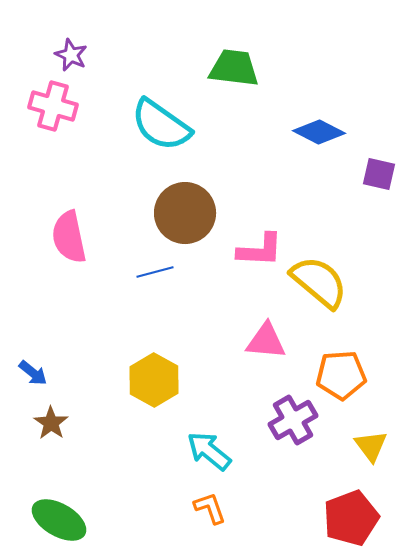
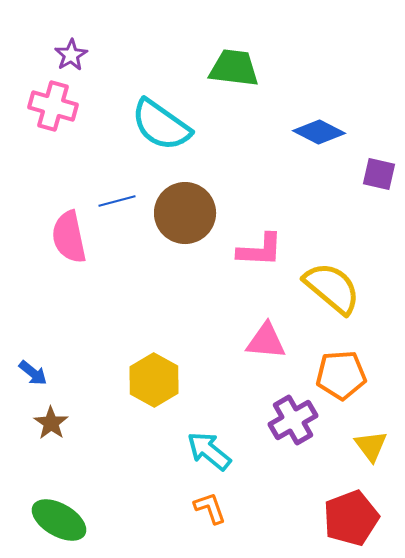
purple star: rotated 16 degrees clockwise
blue line: moved 38 px left, 71 px up
yellow semicircle: moved 13 px right, 6 px down
